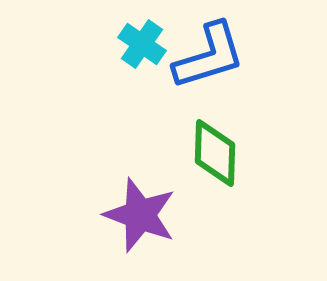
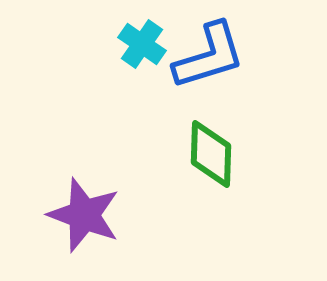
green diamond: moved 4 px left, 1 px down
purple star: moved 56 px left
